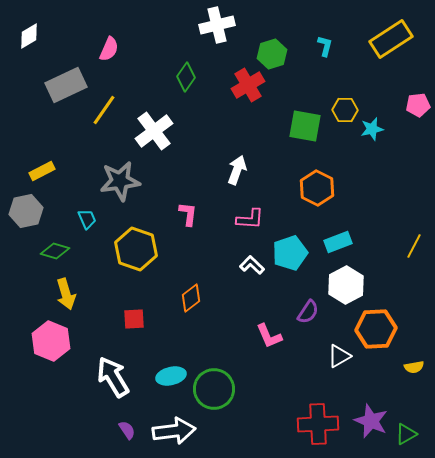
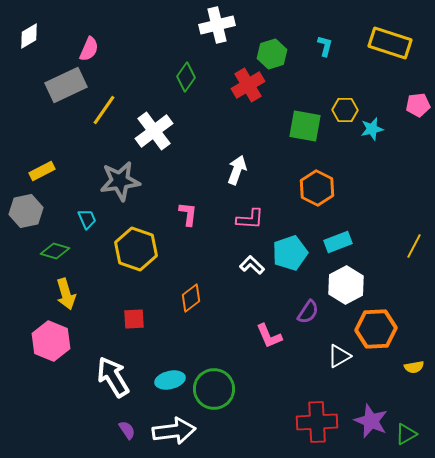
yellow rectangle at (391, 39): moved 1 px left, 4 px down; rotated 51 degrees clockwise
pink semicircle at (109, 49): moved 20 px left
cyan ellipse at (171, 376): moved 1 px left, 4 px down
red cross at (318, 424): moved 1 px left, 2 px up
